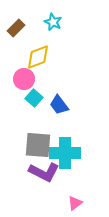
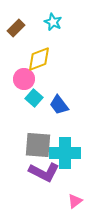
yellow diamond: moved 1 px right, 2 px down
pink triangle: moved 2 px up
